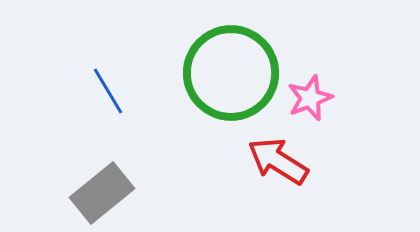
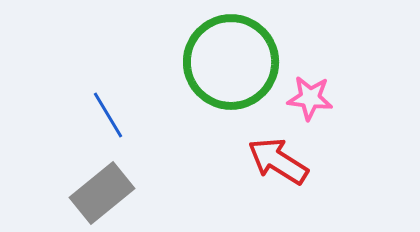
green circle: moved 11 px up
blue line: moved 24 px down
pink star: rotated 27 degrees clockwise
